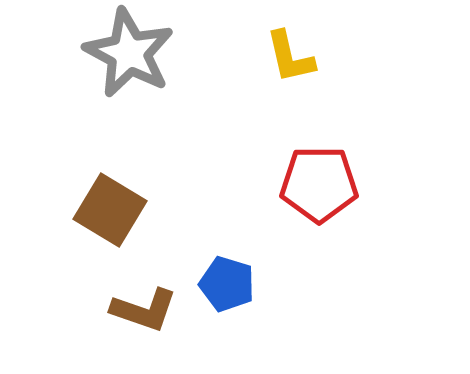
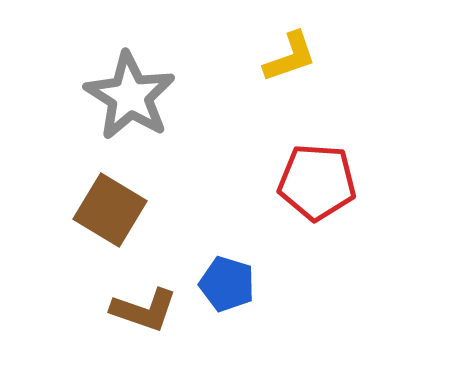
gray star: moved 1 px right, 43 px down; rotated 4 degrees clockwise
yellow L-shape: rotated 96 degrees counterclockwise
red pentagon: moved 2 px left, 2 px up; rotated 4 degrees clockwise
